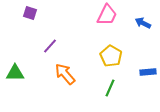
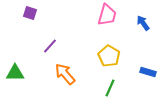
pink trapezoid: rotated 10 degrees counterclockwise
blue arrow: rotated 28 degrees clockwise
yellow pentagon: moved 2 px left
blue rectangle: rotated 21 degrees clockwise
